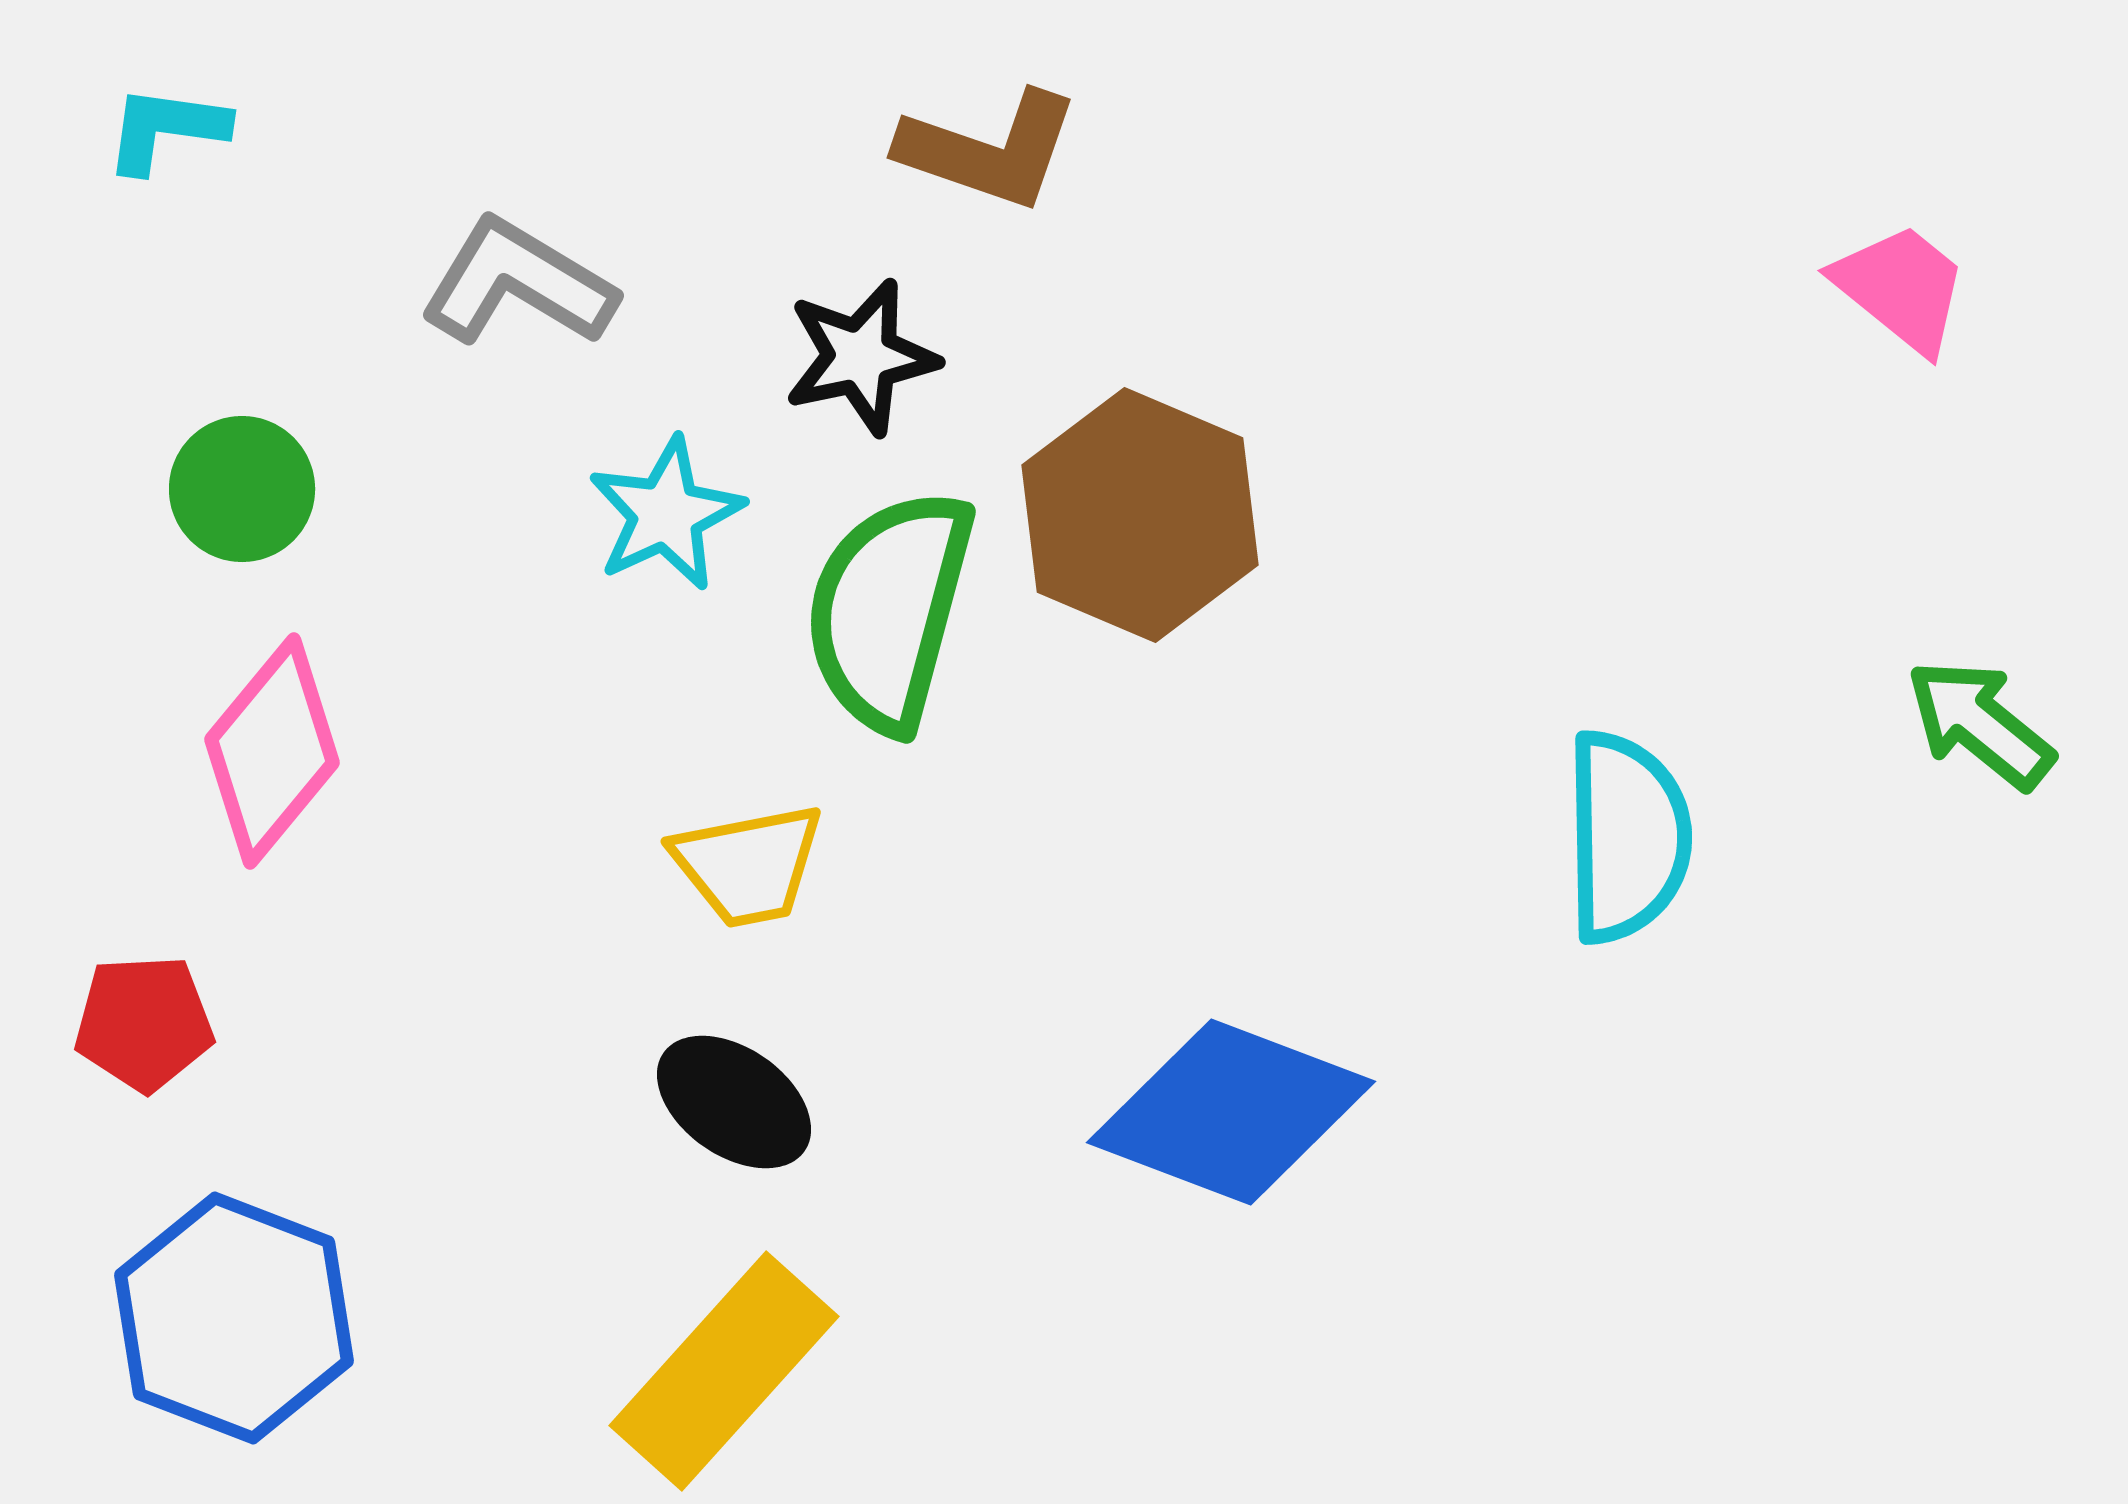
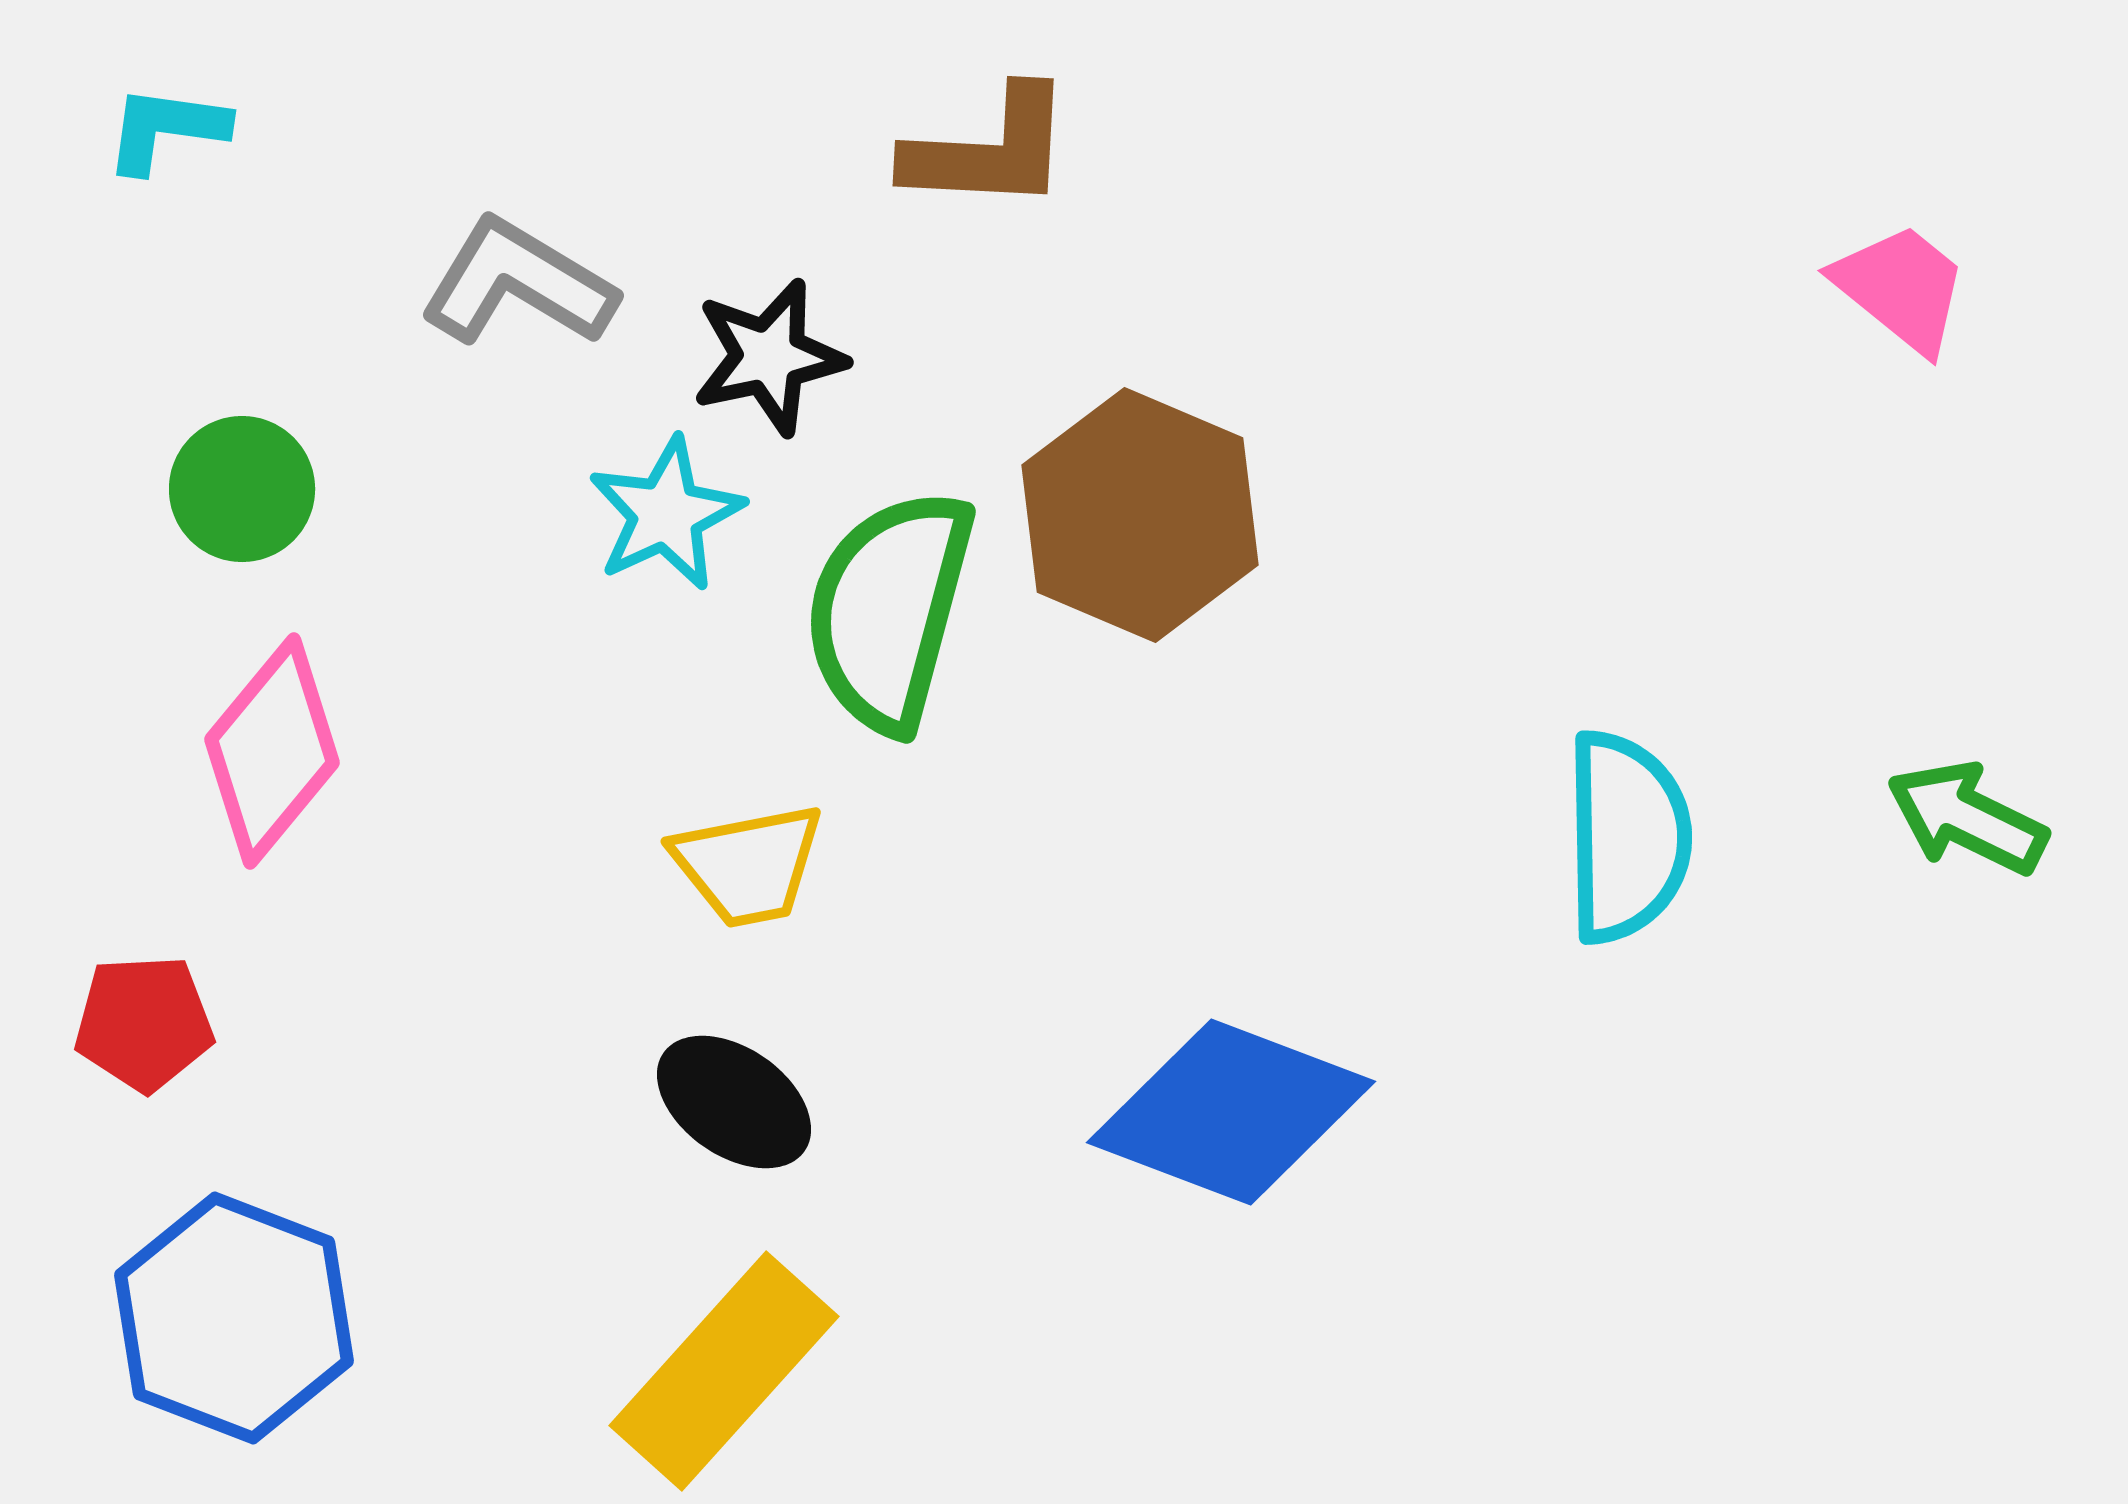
brown L-shape: rotated 16 degrees counterclockwise
black star: moved 92 px left
green arrow: moved 13 px left, 94 px down; rotated 13 degrees counterclockwise
